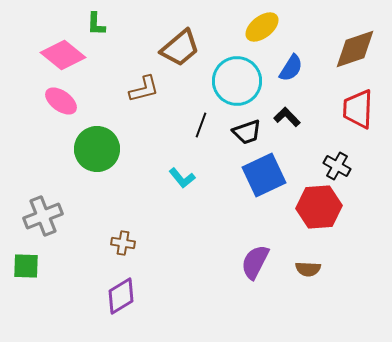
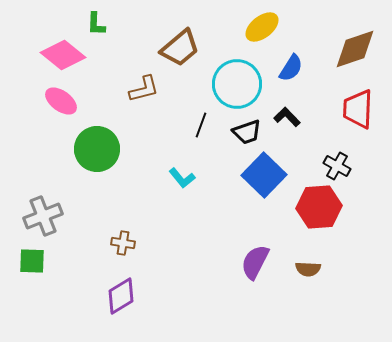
cyan circle: moved 3 px down
blue square: rotated 21 degrees counterclockwise
green square: moved 6 px right, 5 px up
